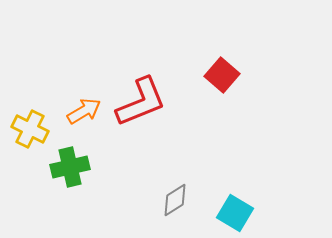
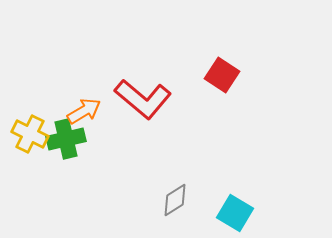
red square: rotated 8 degrees counterclockwise
red L-shape: moved 2 px right, 3 px up; rotated 62 degrees clockwise
yellow cross: moved 5 px down
green cross: moved 4 px left, 28 px up
